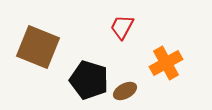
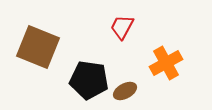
black pentagon: rotated 9 degrees counterclockwise
